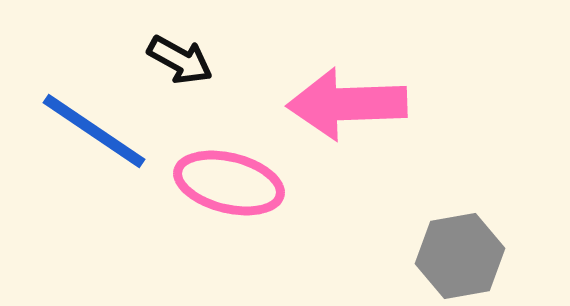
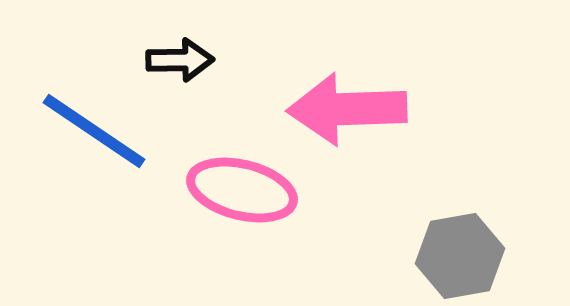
black arrow: rotated 30 degrees counterclockwise
pink arrow: moved 5 px down
pink ellipse: moved 13 px right, 7 px down
